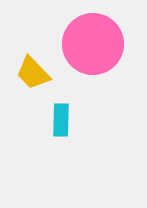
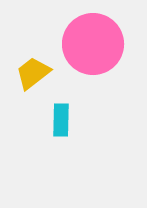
yellow trapezoid: rotated 96 degrees clockwise
